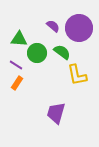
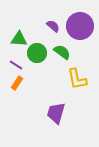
purple circle: moved 1 px right, 2 px up
yellow L-shape: moved 4 px down
